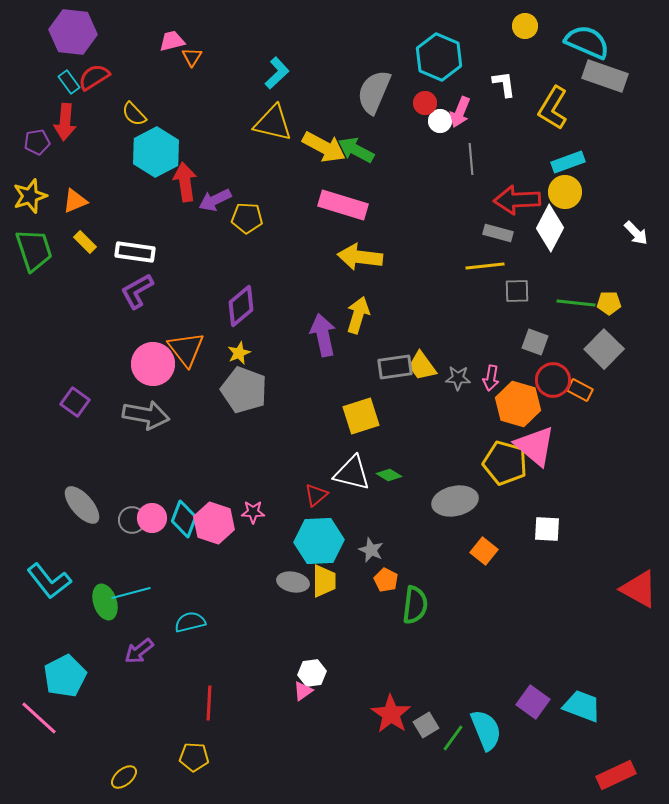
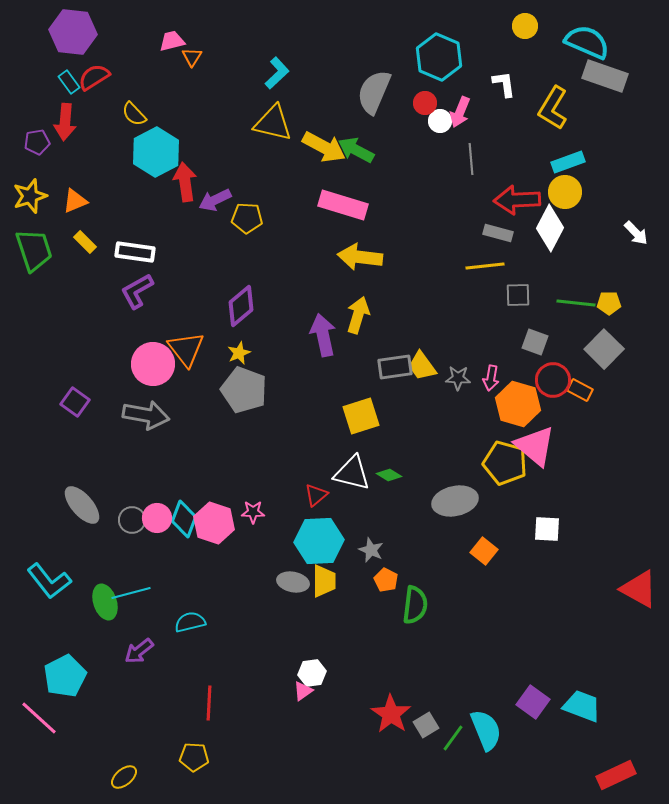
gray square at (517, 291): moved 1 px right, 4 px down
pink circle at (152, 518): moved 5 px right
